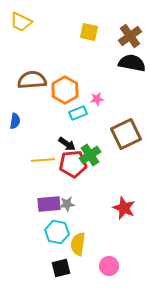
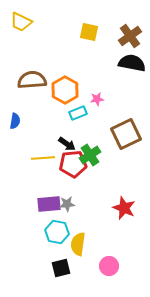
yellow line: moved 2 px up
